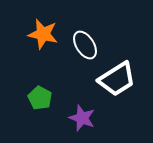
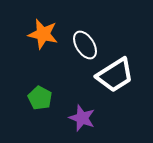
white trapezoid: moved 2 px left, 4 px up
